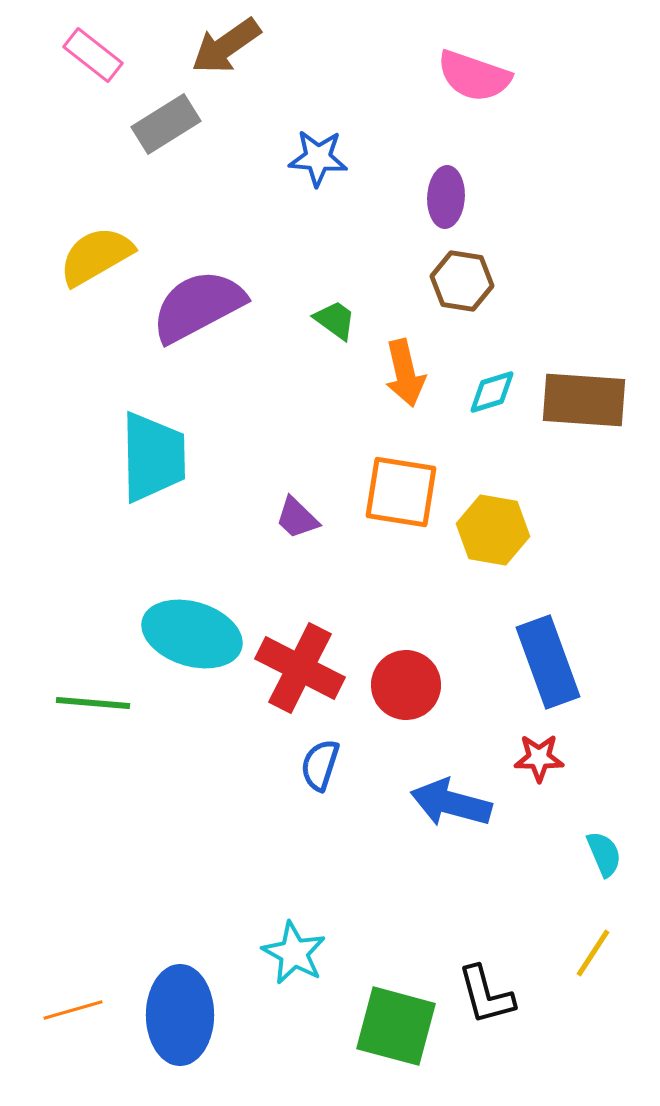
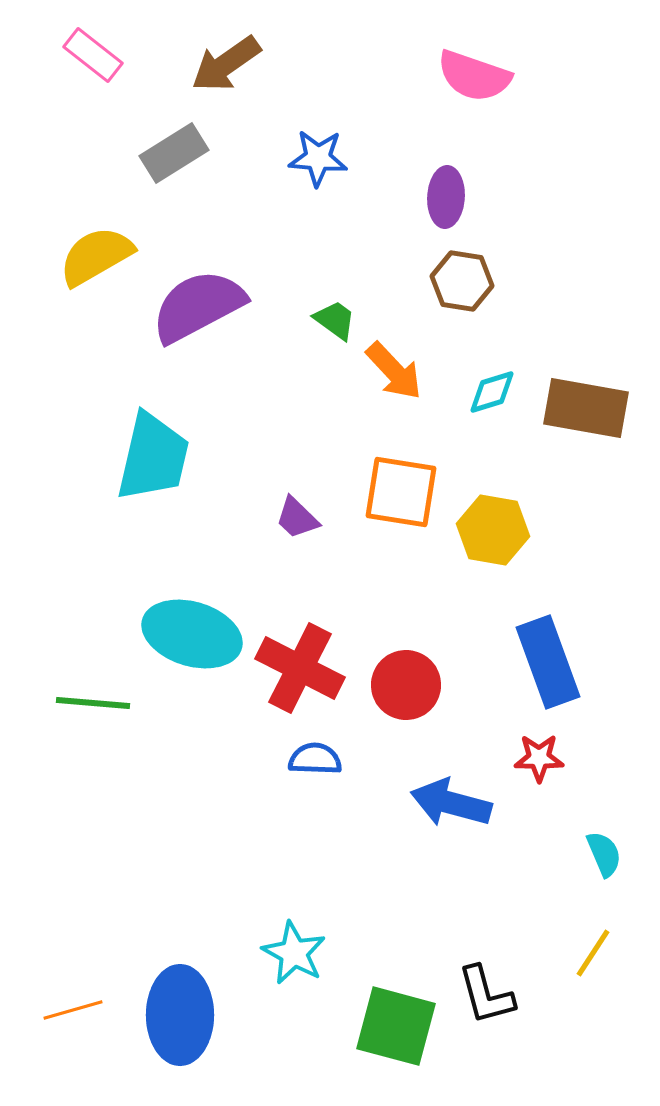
brown arrow: moved 18 px down
gray rectangle: moved 8 px right, 29 px down
orange arrow: moved 11 px left, 2 px up; rotated 30 degrees counterclockwise
brown rectangle: moved 2 px right, 8 px down; rotated 6 degrees clockwise
cyan trapezoid: rotated 14 degrees clockwise
blue semicircle: moved 5 px left, 6 px up; rotated 74 degrees clockwise
